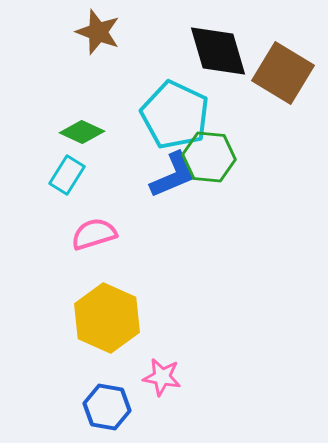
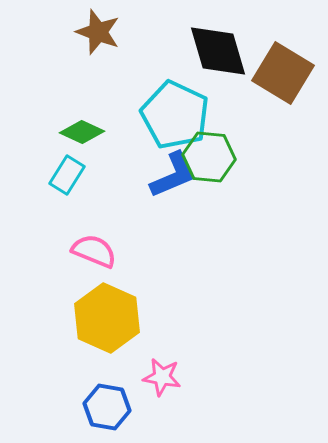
pink semicircle: moved 17 px down; rotated 39 degrees clockwise
